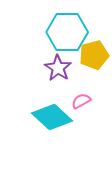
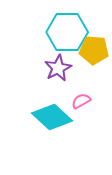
yellow pentagon: moved 5 px up; rotated 20 degrees clockwise
purple star: rotated 12 degrees clockwise
